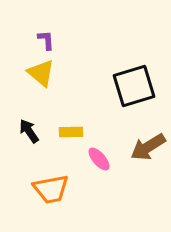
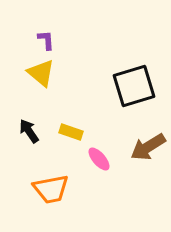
yellow rectangle: rotated 20 degrees clockwise
